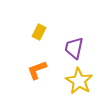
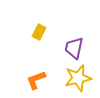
orange L-shape: moved 1 px left, 10 px down
yellow star: moved 1 px left, 3 px up; rotated 28 degrees clockwise
